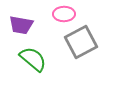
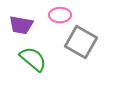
pink ellipse: moved 4 px left, 1 px down
gray square: rotated 32 degrees counterclockwise
